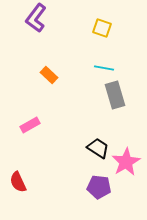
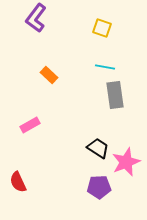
cyan line: moved 1 px right, 1 px up
gray rectangle: rotated 8 degrees clockwise
pink star: rotated 8 degrees clockwise
purple pentagon: rotated 10 degrees counterclockwise
